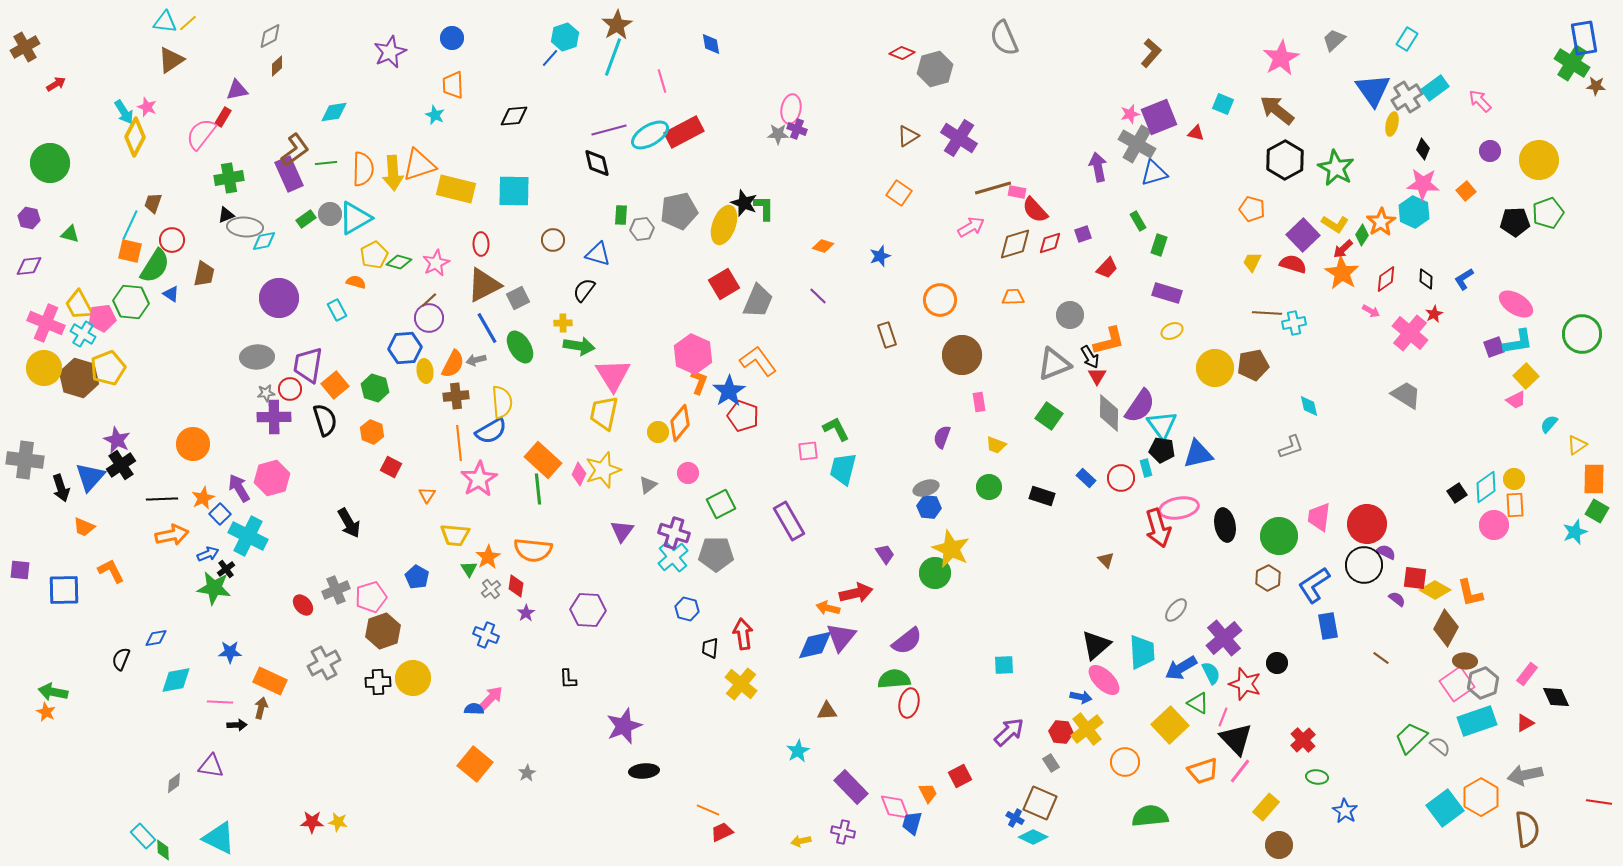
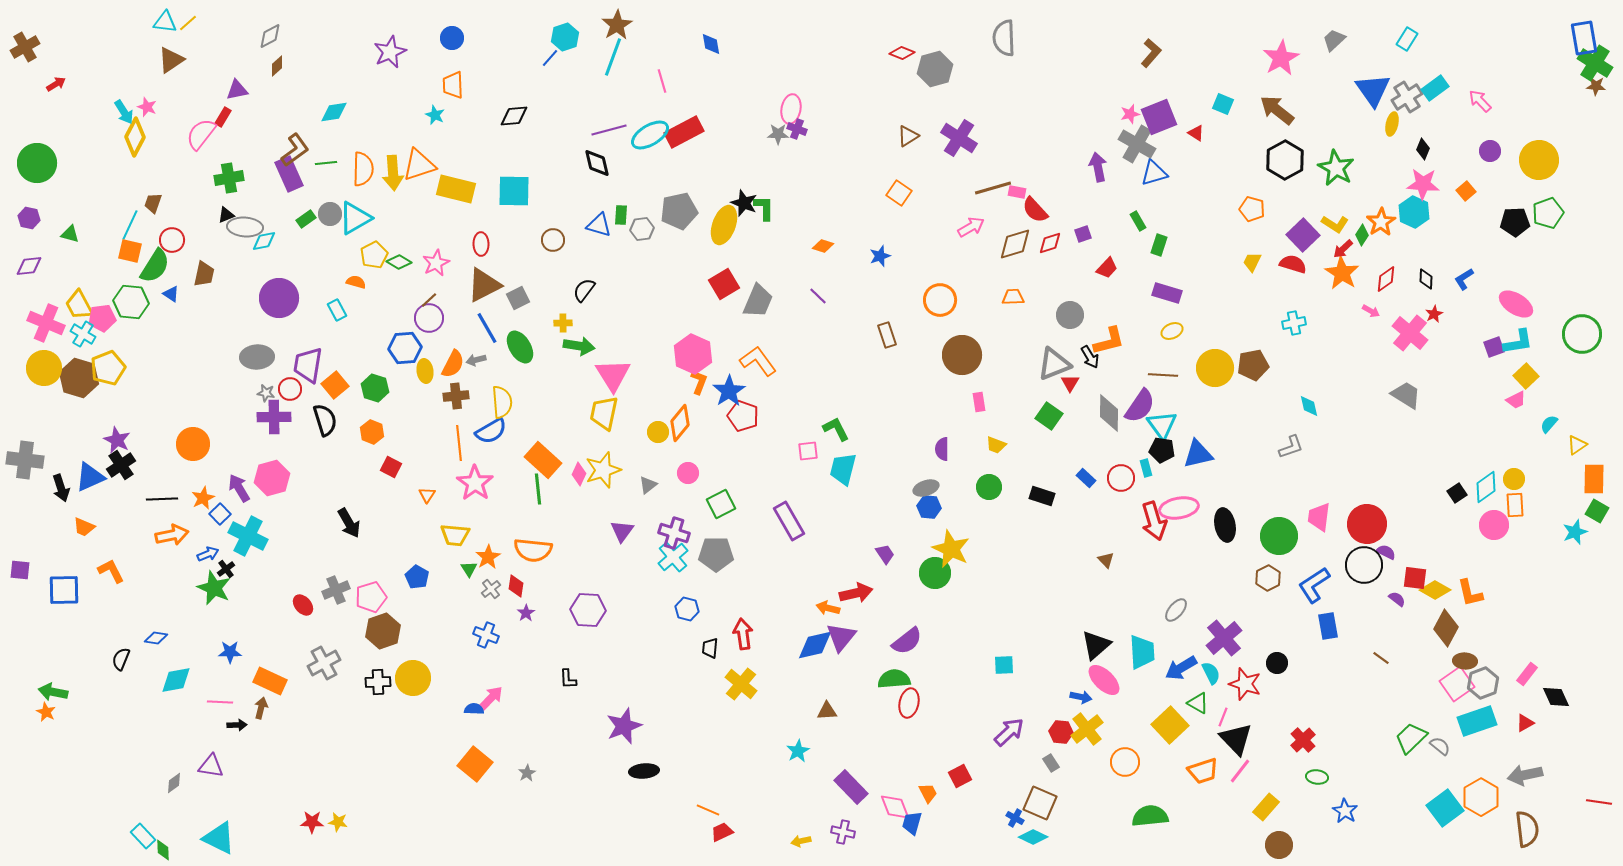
gray semicircle at (1004, 38): rotated 21 degrees clockwise
green cross at (1572, 63): moved 23 px right
red triangle at (1196, 133): rotated 18 degrees clockwise
green circle at (50, 163): moved 13 px left
blue triangle at (598, 254): moved 1 px right, 29 px up
green diamond at (399, 262): rotated 15 degrees clockwise
brown line at (1267, 313): moved 104 px left, 62 px down
red triangle at (1097, 376): moved 27 px left, 7 px down
gray star at (266, 393): rotated 18 degrees clockwise
purple semicircle at (942, 437): moved 12 px down; rotated 20 degrees counterclockwise
blue triangle at (90, 477): rotated 24 degrees clockwise
pink star at (479, 479): moved 4 px left, 4 px down; rotated 6 degrees counterclockwise
red arrow at (1158, 528): moved 4 px left, 7 px up
green star at (214, 588): rotated 16 degrees clockwise
blue diamond at (156, 638): rotated 20 degrees clockwise
